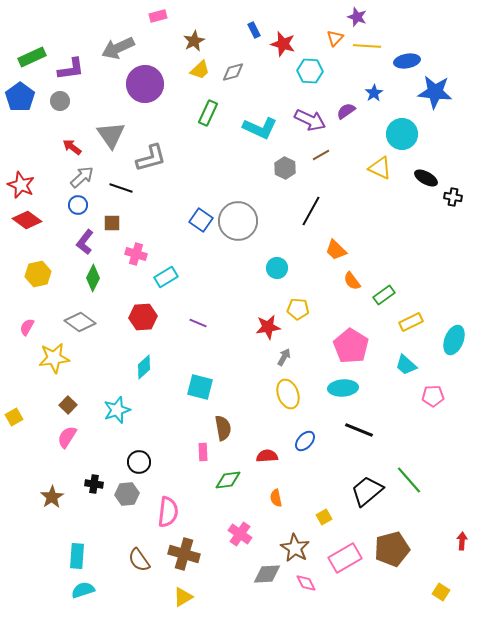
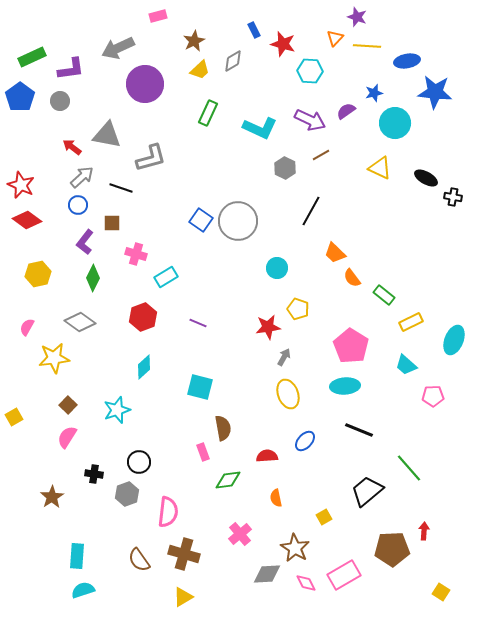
gray diamond at (233, 72): moved 11 px up; rotated 15 degrees counterclockwise
blue star at (374, 93): rotated 18 degrees clockwise
cyan circle at (402, 134): moved 7 px left, 11 px up
gray triangle at (111, 135): moved 4 px left; rotated 44 degrees counterclockwise
orange trapezoid at (336, 250): moved 1 px left, 3 px down
orange semicircle at (352, 281): moved 3 px up
green rectangle at (384, 295): rotated 75 degrees clockwise
yellow pentagon at (298, 309): rotated 15 degrees clockwise
red hexagon at (143, 317): rotated 16 degrees counterclockwise
cyan ellipse at (343, 388): moved 2 px right, 2 px up
pink rectangle at (203, 452): rotated 18 degrees counterclockwise
green line at (409, 480): moved 12 px up
black cross at (94, 484): moved 10 px up
gray hexagon at (127, 494): rotated 15 degrees counterclockwise
pink cross at (240, 534): rotated 15 degrees clockwise
red arrow at (462, 541): moved 38 px left, 10 px up
brown pentagon at (392, 549): rotated 12 degrees clockwise
pink rectangle at (345, 558): moved 1 px left, 17 px down
